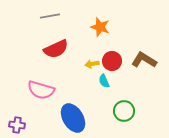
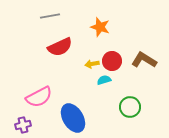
red semicircle: moved 4 px right, 2 px up
cyan semicircle: moved 1 px up; rotated 96 degrees clockwise
pink semicircle: moved 2 px left, 7 px down; rotated 44 degrees counterclockwise
green circle: moved 6 px right, 4 px up
purple cross: moved 6 px right; rotated 21 degrees counterclockwise
